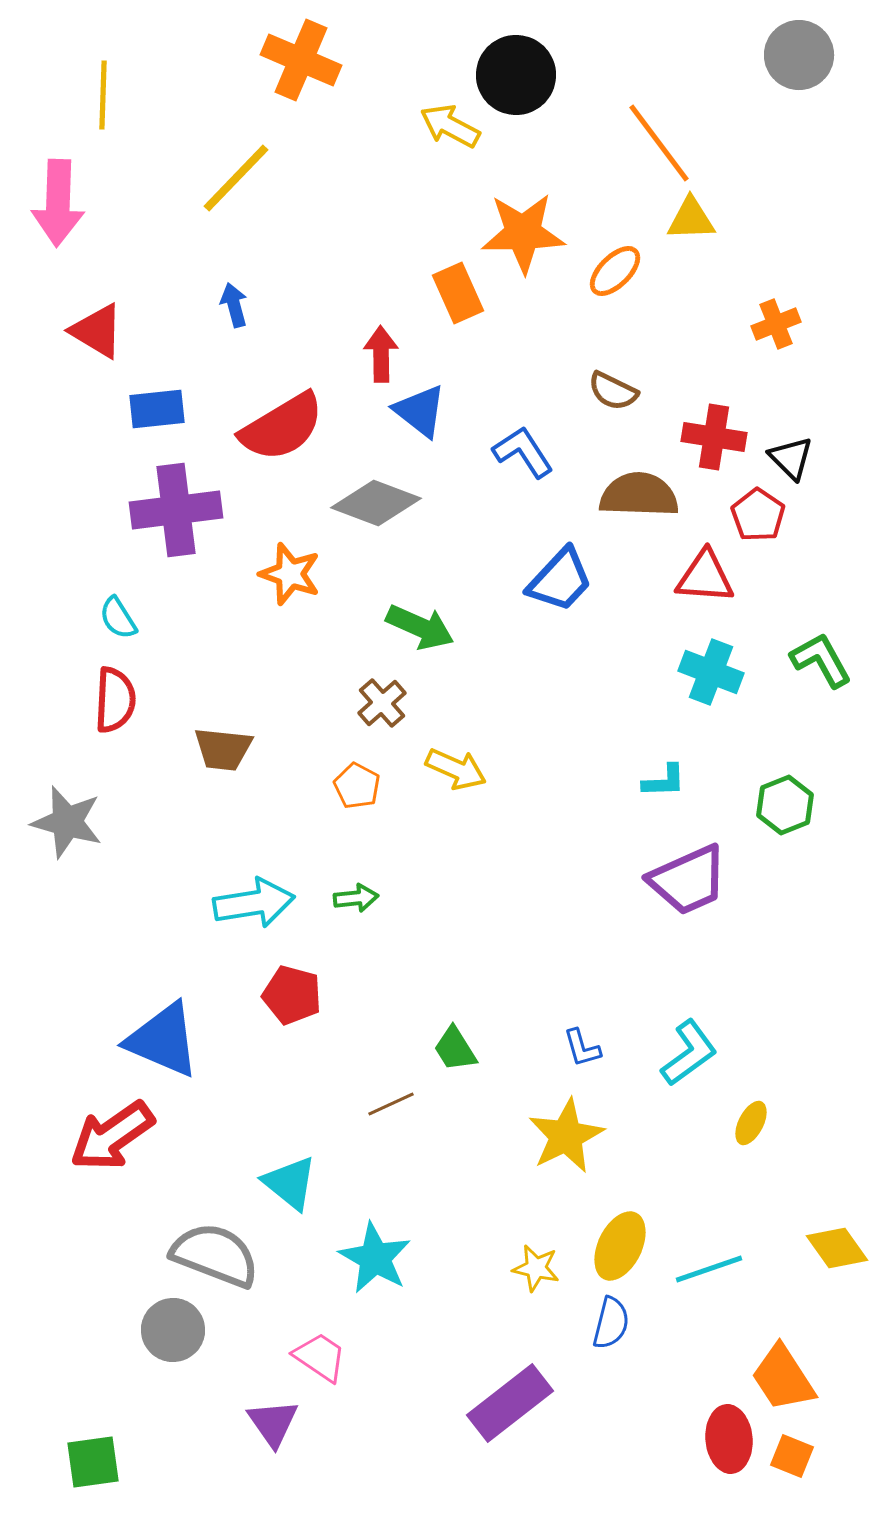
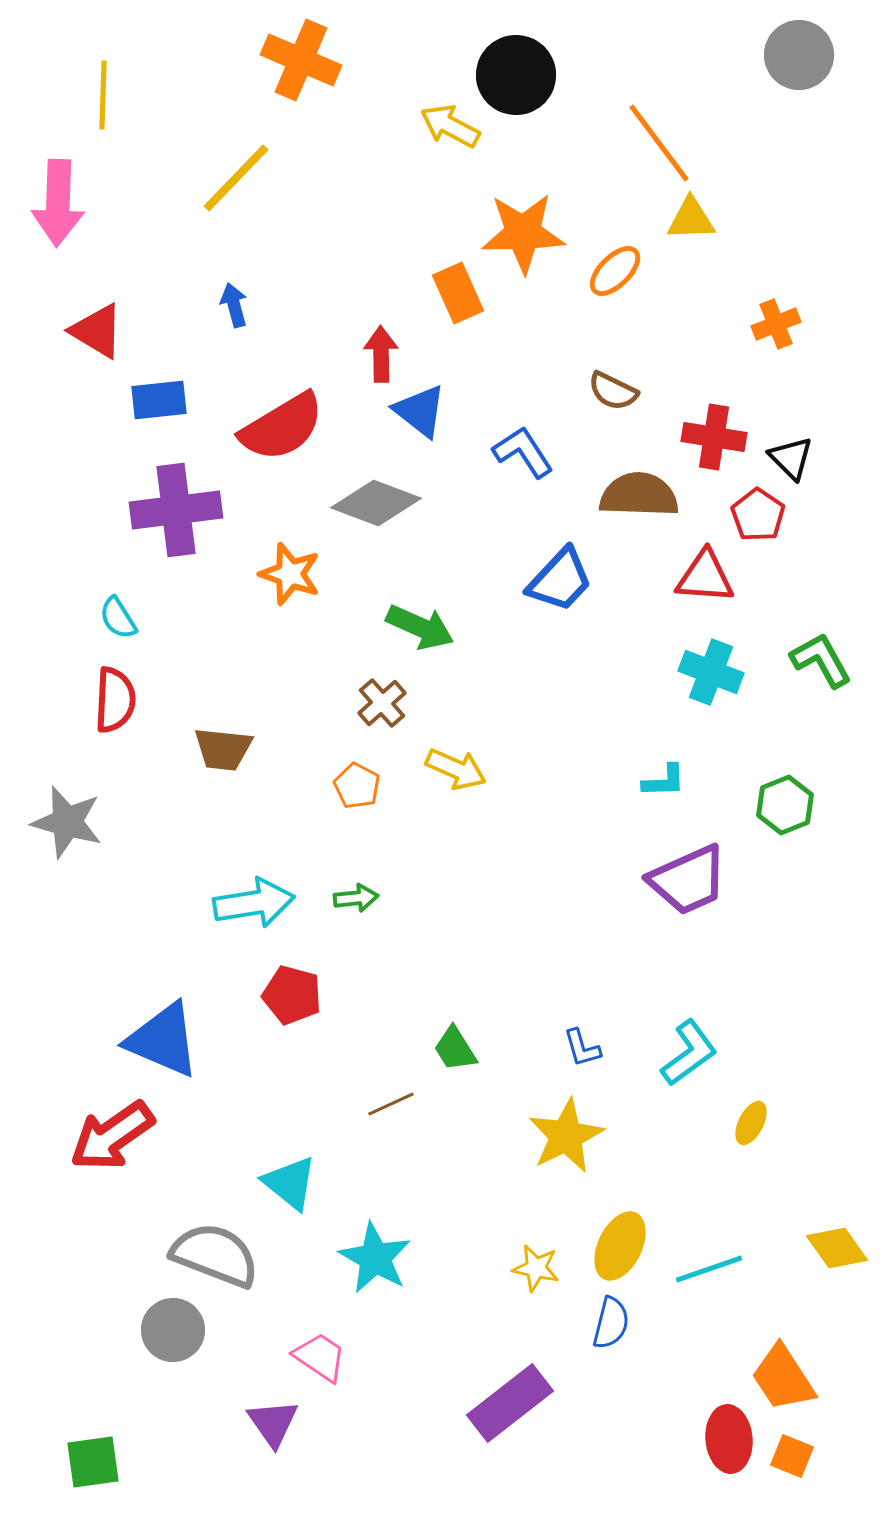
blue rectangle at (157, 409): moved 2 px right, 9 px up
